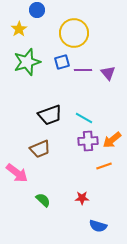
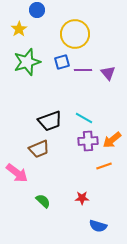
yellow circle: moved 1 px right, 1 px down
black trapezoid: moved 6 px down
brown trapezoid: moved 1 px left
green semicircle: moved 1 px down
